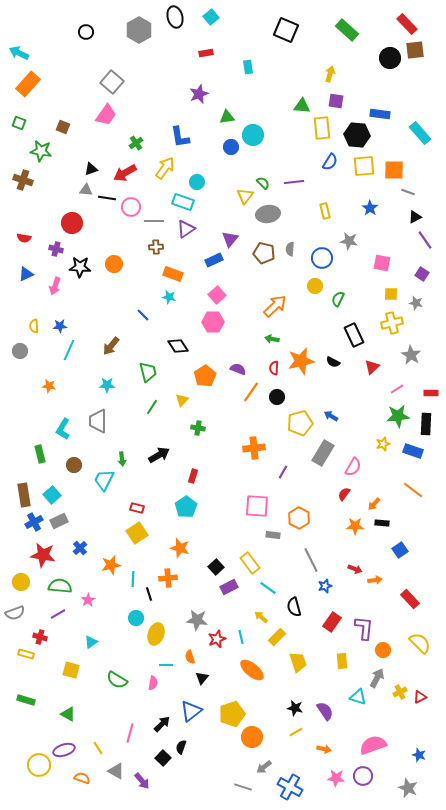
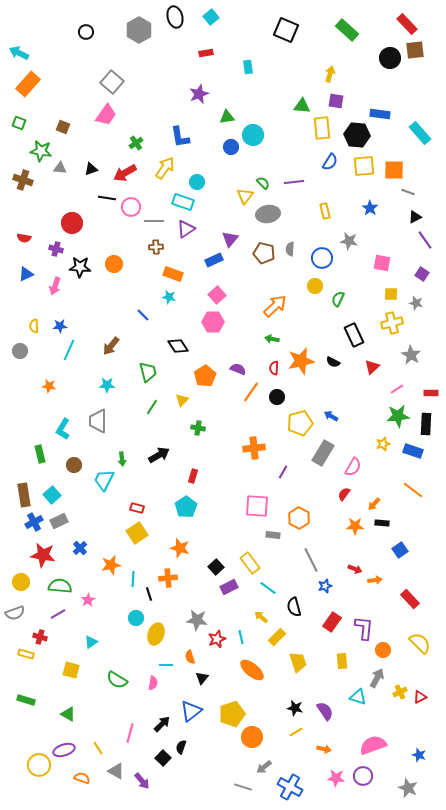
gray triangle at (86, 190): moved 26 px left, 22 px up
